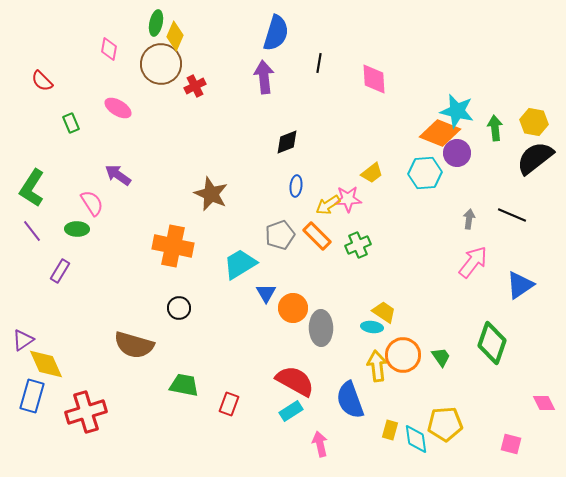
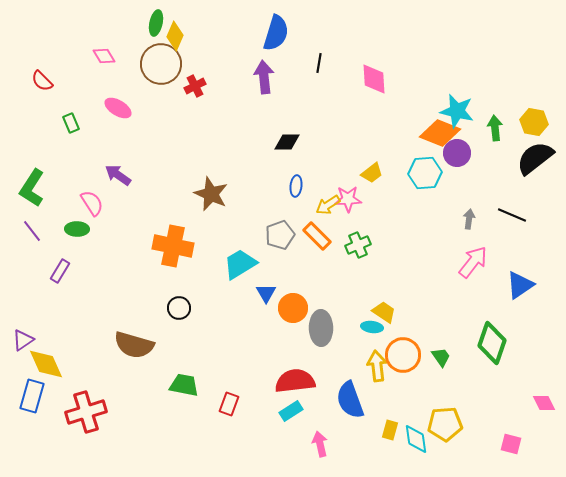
pink diamond at (109, 49): moved 5 px left, 7 px down; rotated 40 degrees counterclockwise
black diamond at (287, 142): rotated 20 degrees clockwise
red semicircle at (295, 381): rotated 36 degrees counterclockwise
